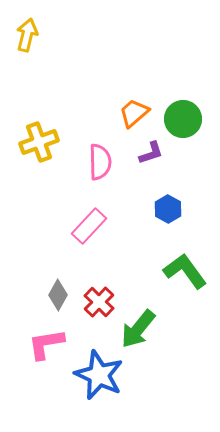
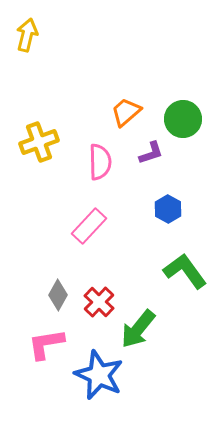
orange trapezoid: moved 8 px left, 1 px up
